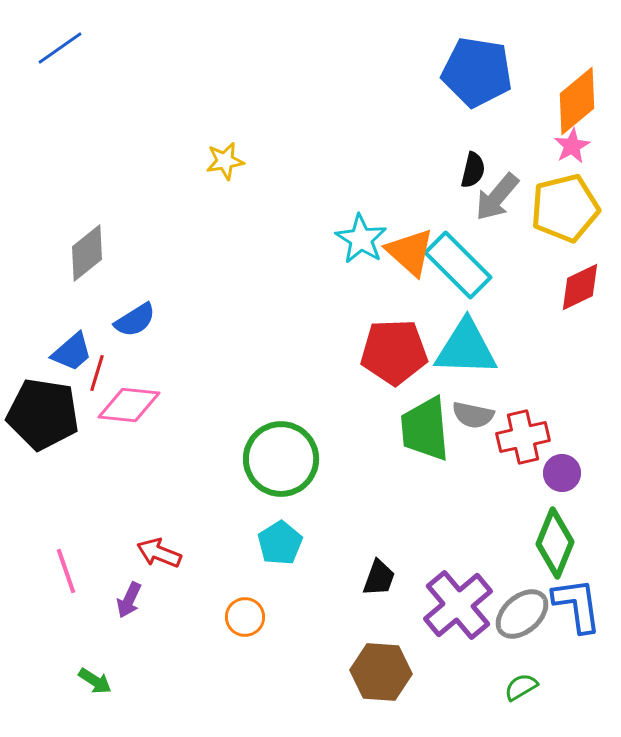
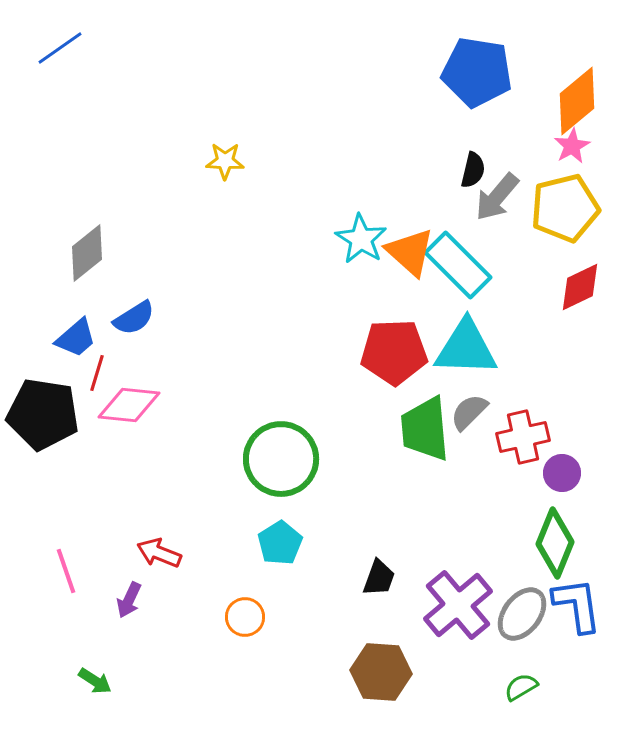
yellow star: rotated 12 degrees clockwise
blue semicircle: moved 1 px left, 2 px up
blue trapezoid: moved 4 px right, 14 px up
gray semicircle: moved 4 px left, 3 px up; rotated 123 degrees clockwise
gray ellipse: rotated 12 degrees counterclockwise
